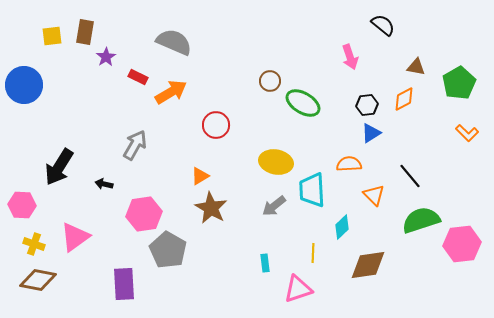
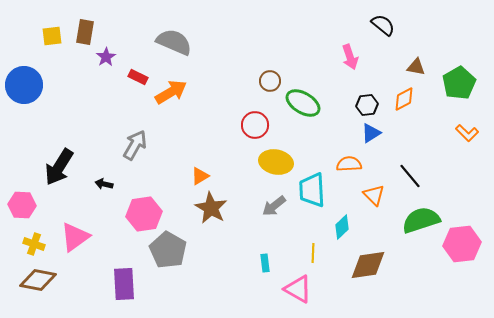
red circle at (216, 125): moved 39 px right
pink triangle at (298, 289): rotated 48 degrees clockwise
